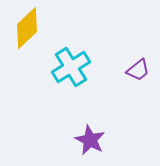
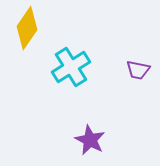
yellow diamond: rotated 12 degrees counterclockwise
purple trapezoid: rotated 50 degrees clockwise
